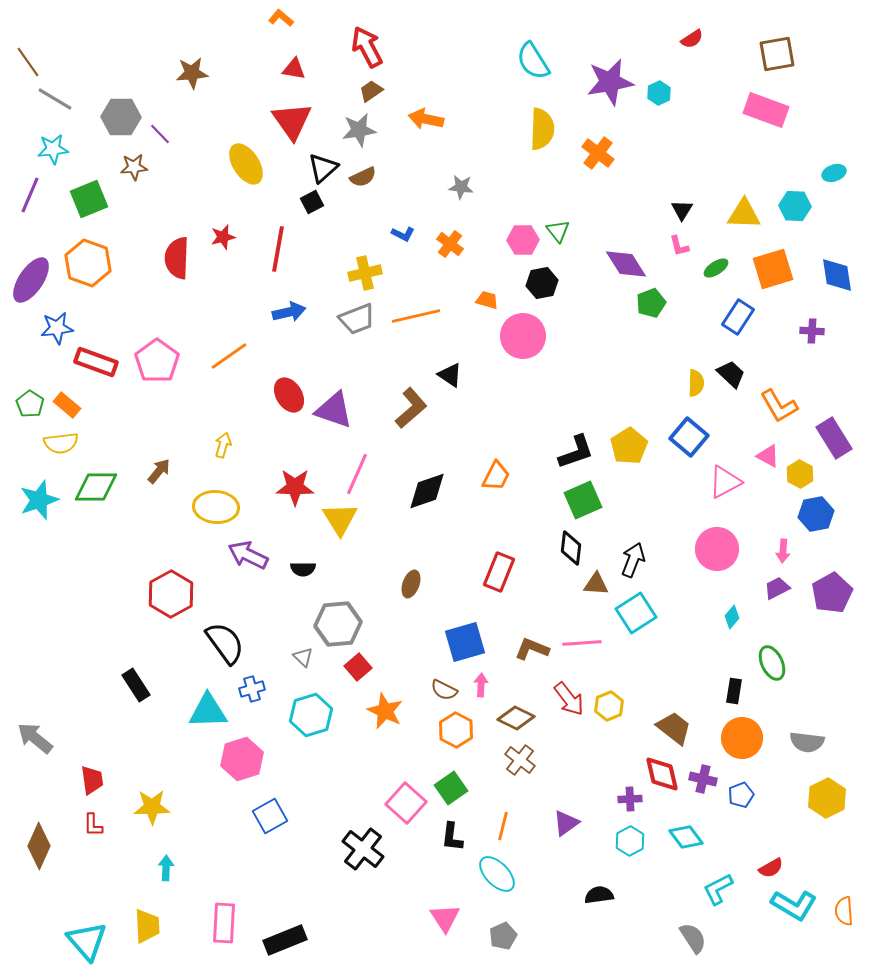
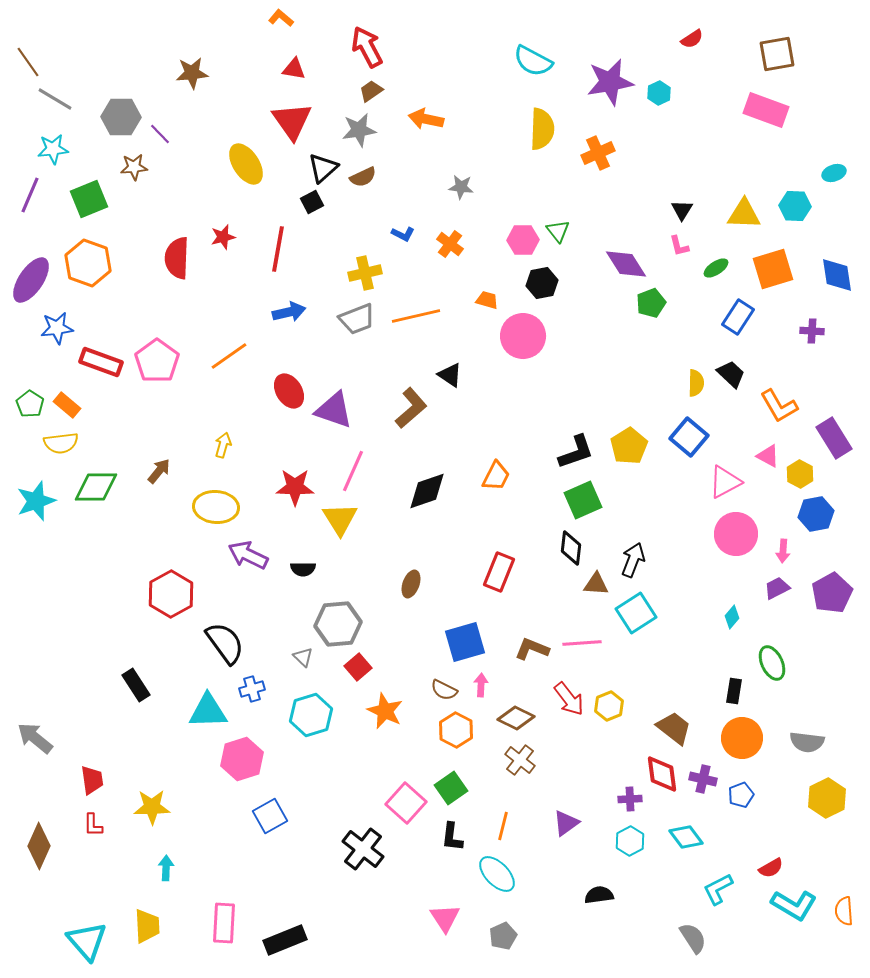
cyan semicircle at (533, 61): rotated 30 degrees counterclockwise
orange cross at (598, 153): rotated 28 degrees clockwise
red rectangle at (96, 362): moved 5 px right
red ellipse at (289, 395): moved 4 px up
pink line at (357, 474): moved 4 px left, 3 px up
cyan star at (39, 500): moved 3 px left, 1 px down
pink circle at (717, 549): moved 19 px right, 15 px up
red diamond at (662, 774): rotated 6 degrees clockwise
